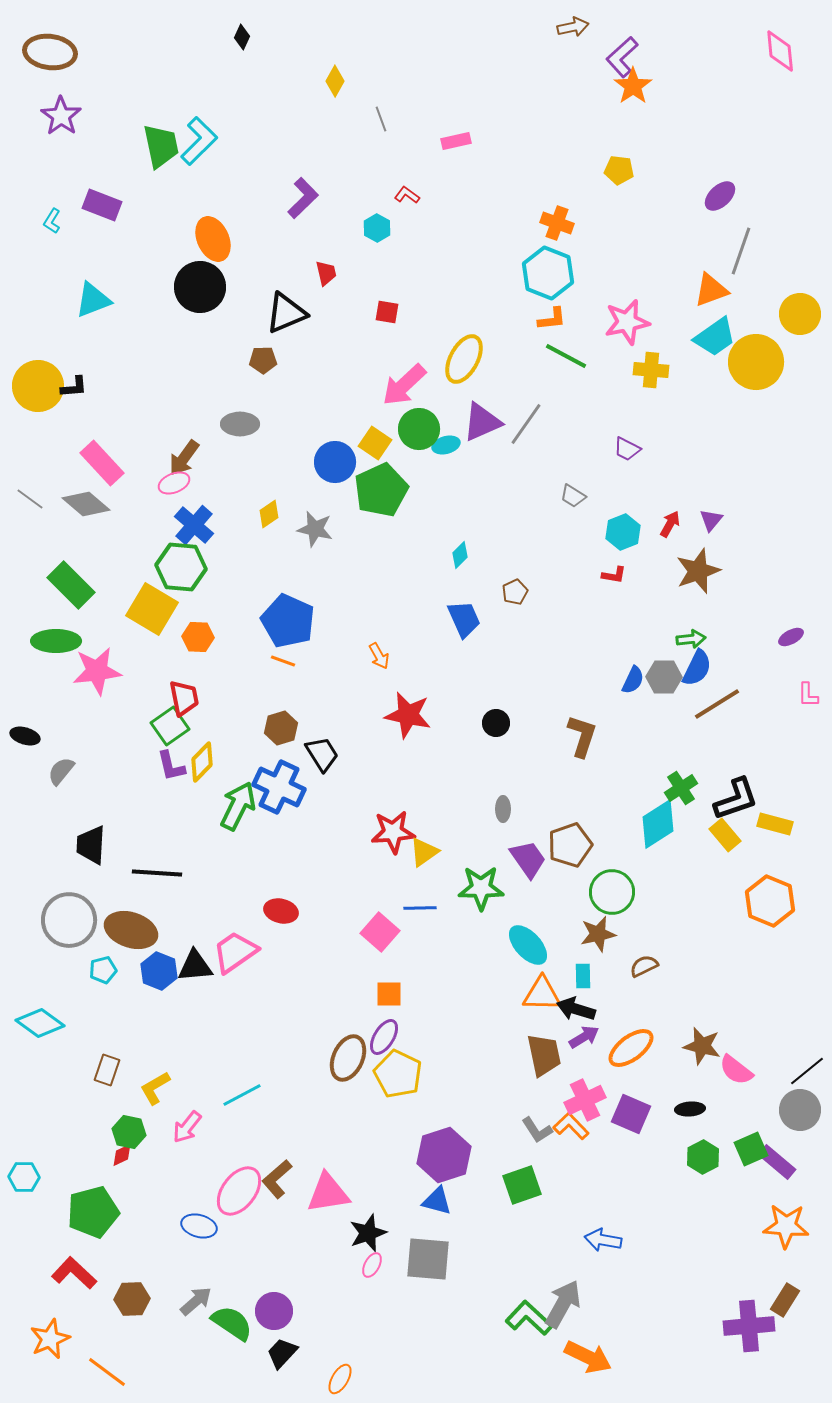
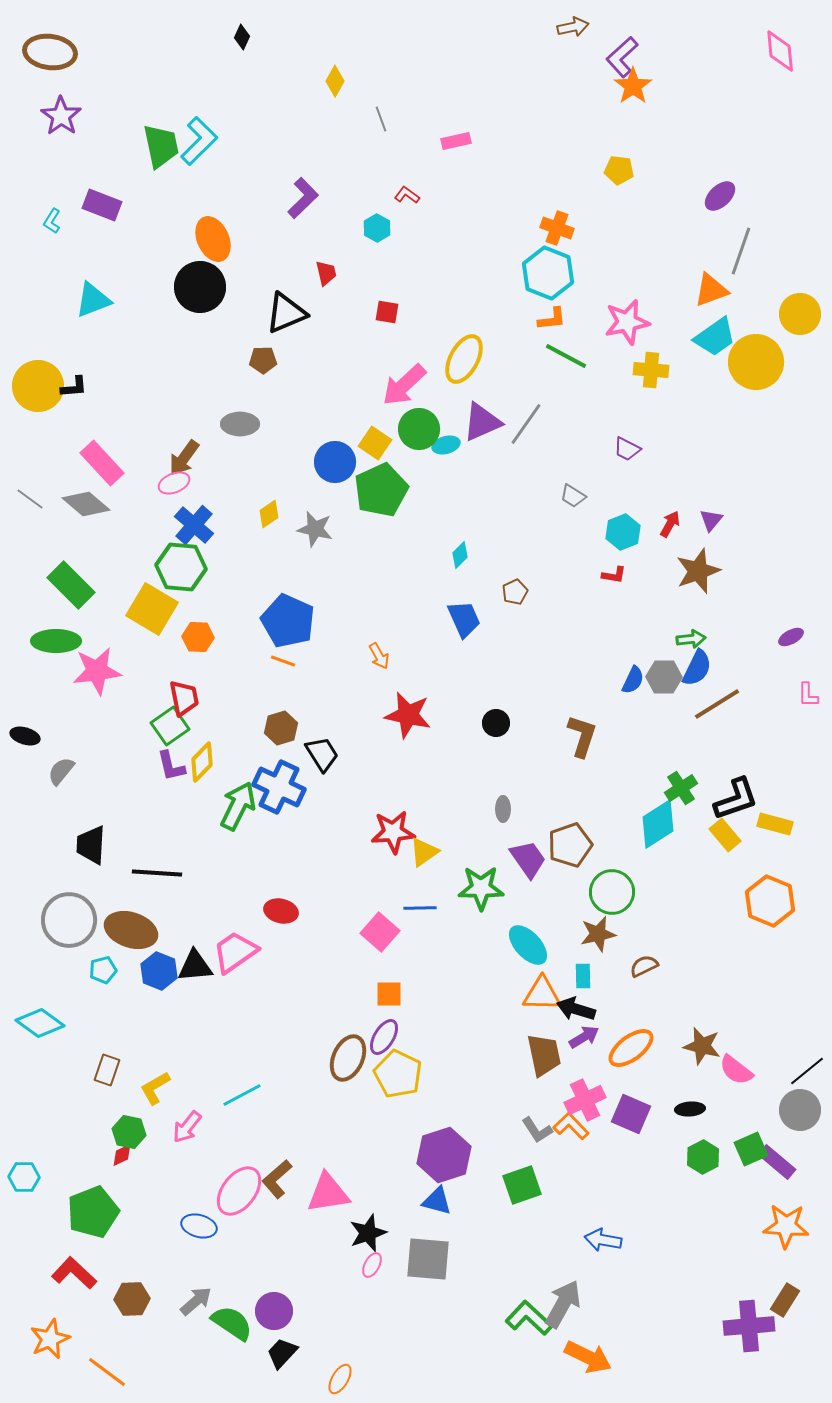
orange cross at (557, 223): moved 5 px down
green pentagon at (93, 1212): rotated 6 degrees counterclockwise
